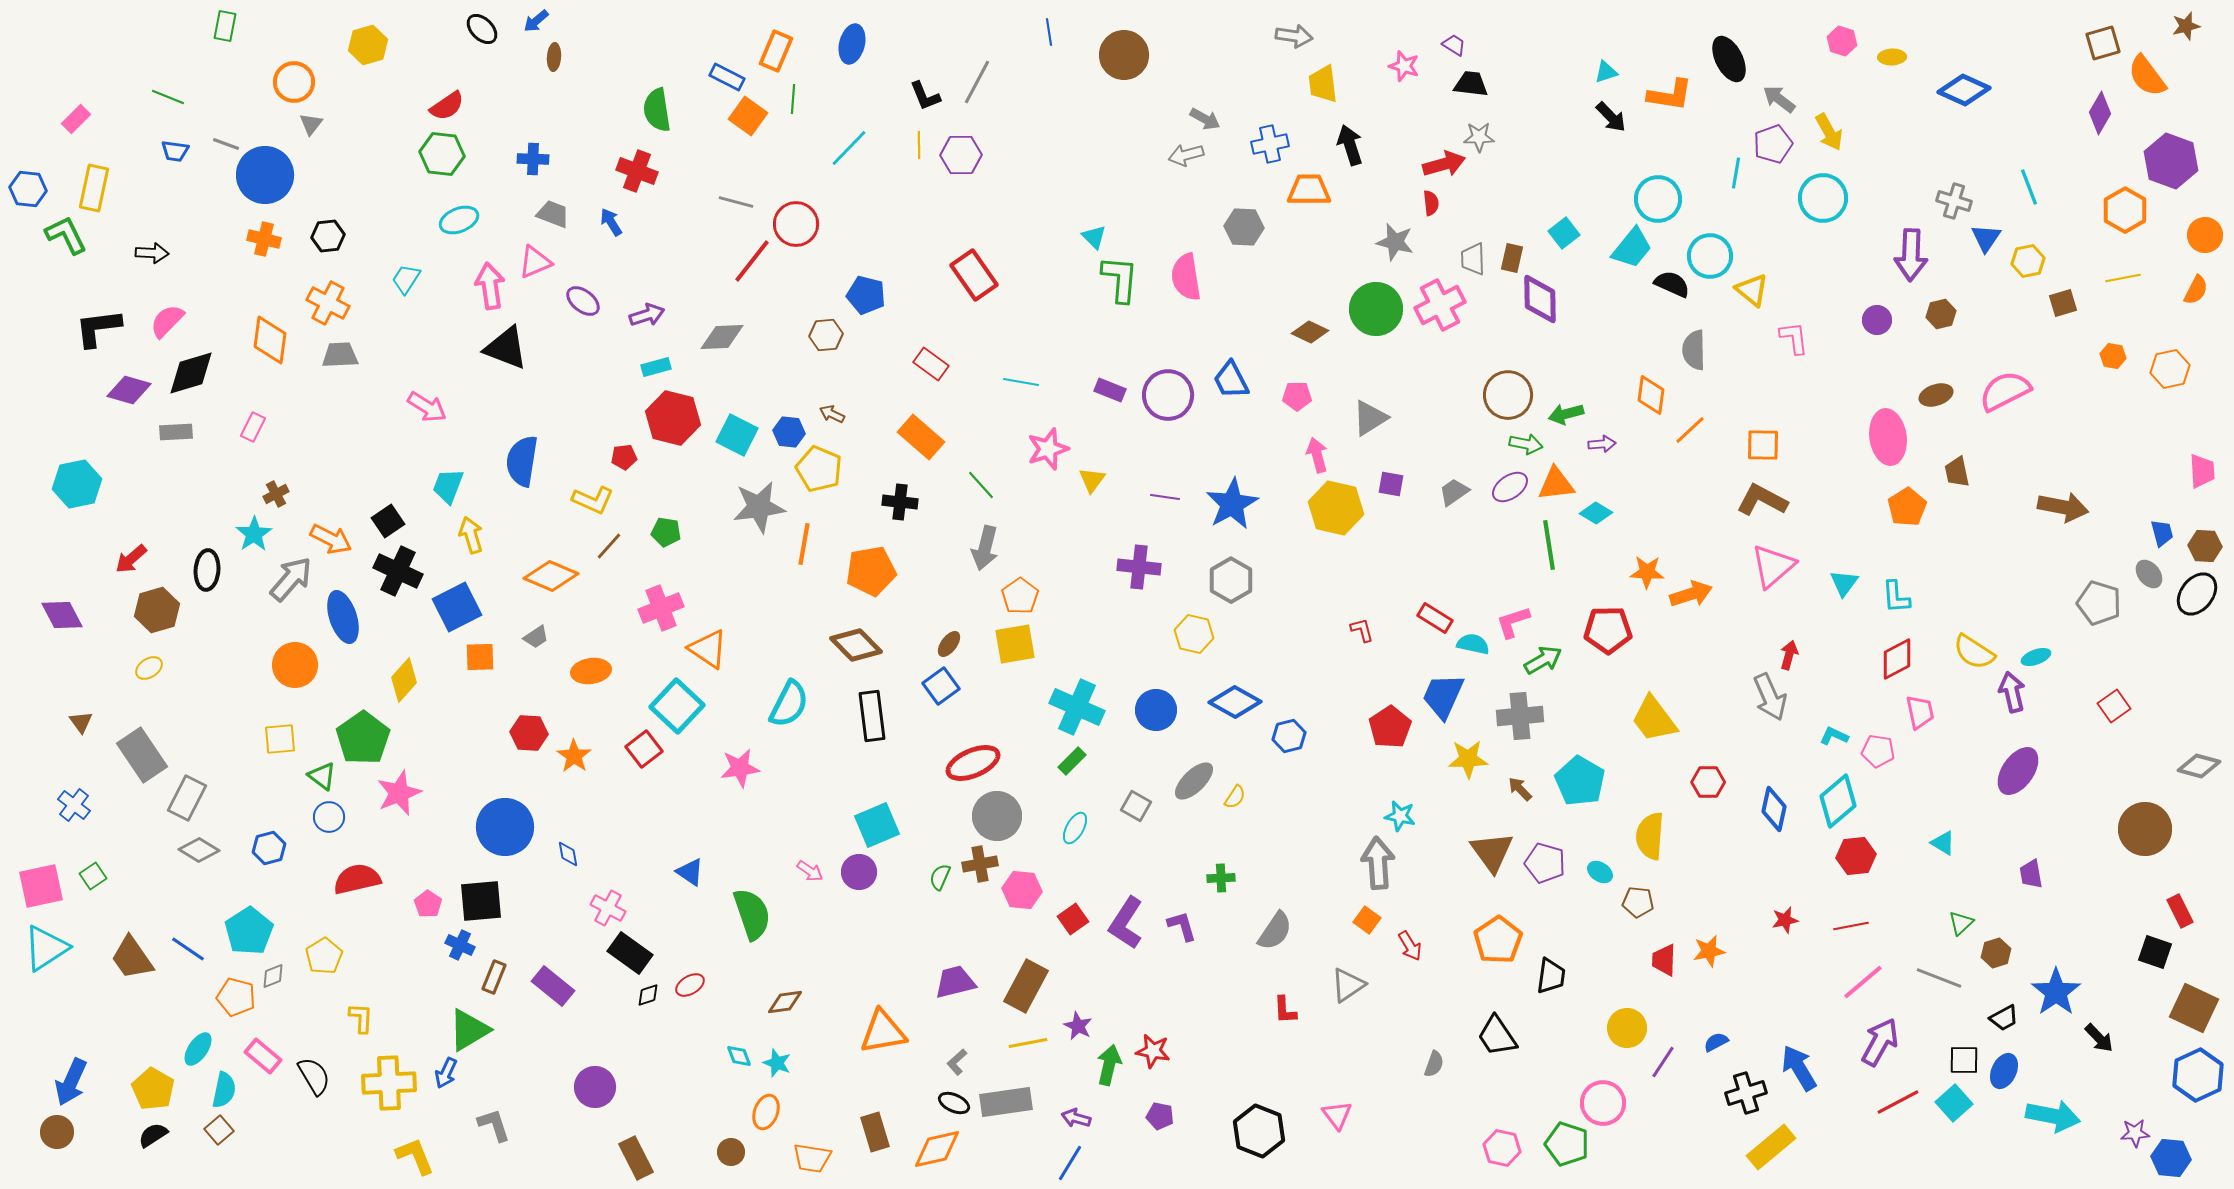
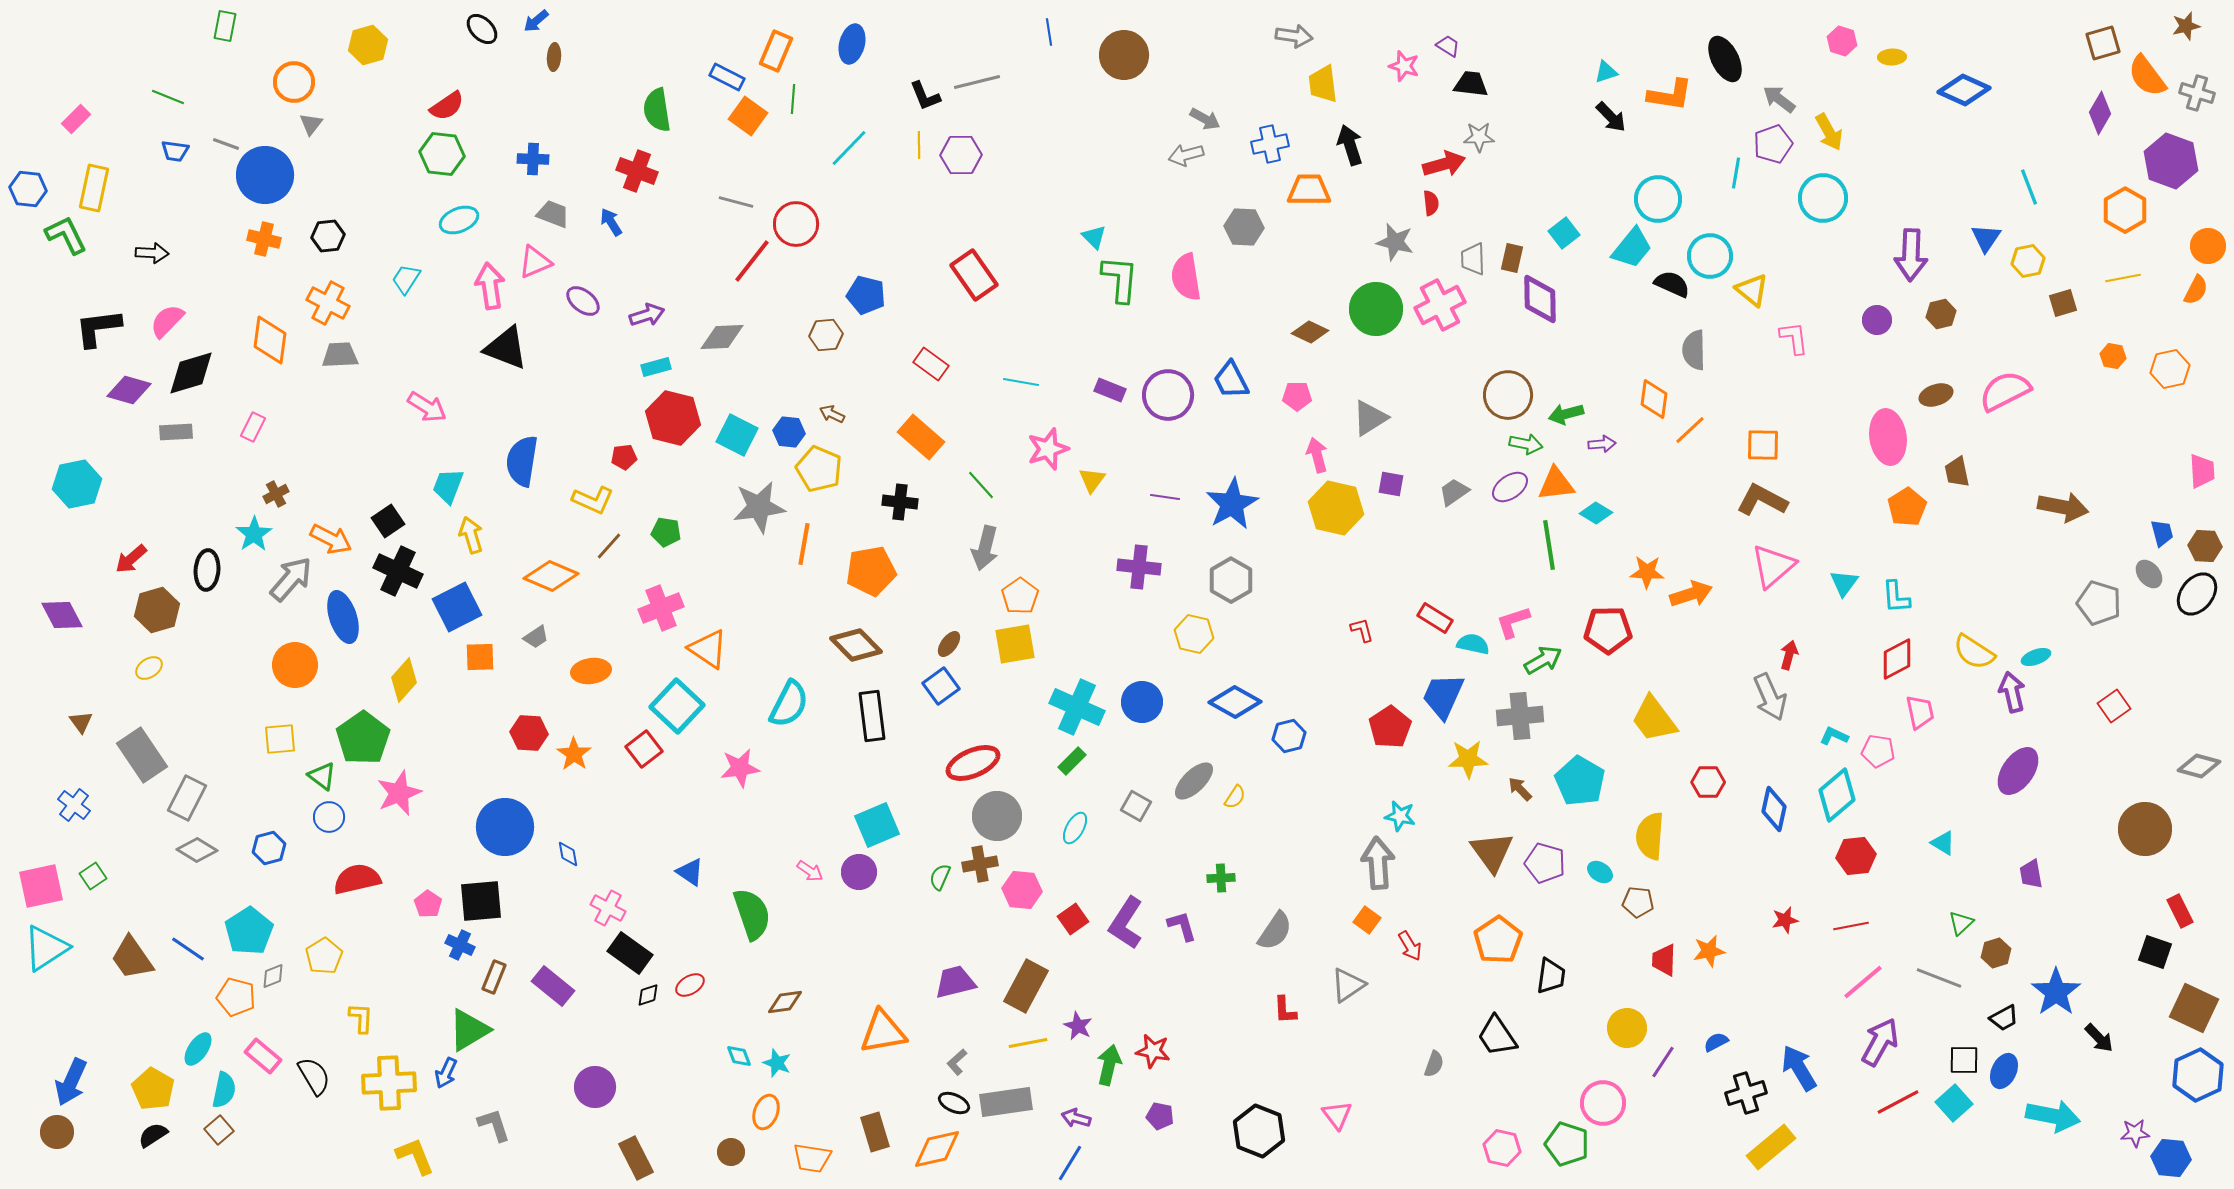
purple trapezoid at (1454, 45): moved 6 px left, 1 px down
black ellipse at (1729, 59): moved 4 px left
gray line at (977, 82): rotated 48 degrees clockwise
gray cross at (1954, 201): moved 243 px right, 108 px up
orange circle at (2205, 235): moved 3 px right, 11 px down
orange diamond at (1651, 395): moved 3 px right, 4 px down
blue circle at (1156, 710): moved 14 px left, 8 px up
orange star at (574, 756): moved 2 px up
cyan diamond at (1838, 801): moved 1 px left, 6 px up
gray diamond at (199, 850): moved 2 px left
